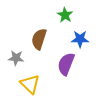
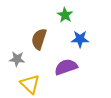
gray star: moved 1 px right, 1 px down
purple semicircle: moved 3 px down; rotated 50 degrees clockwise
